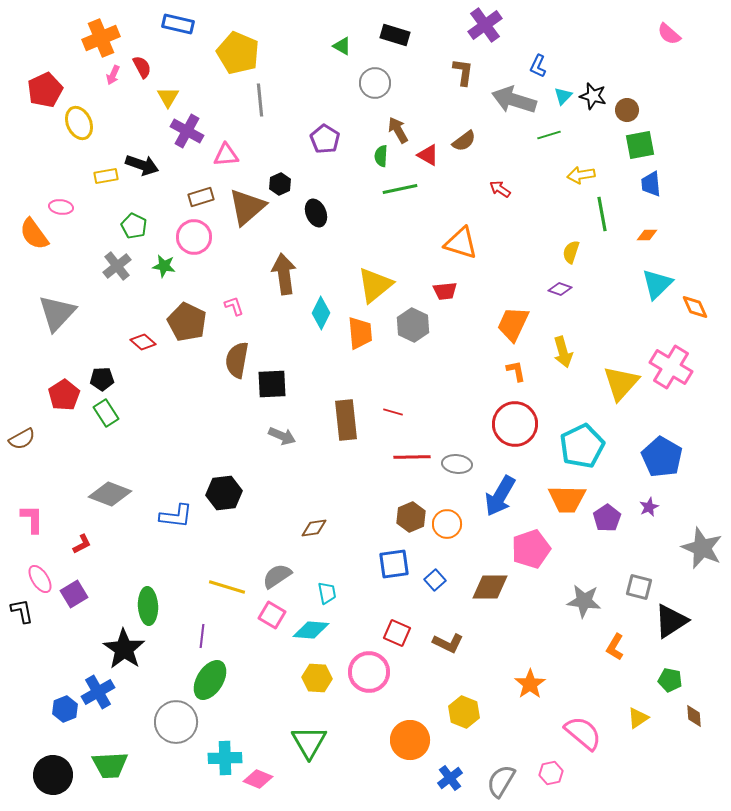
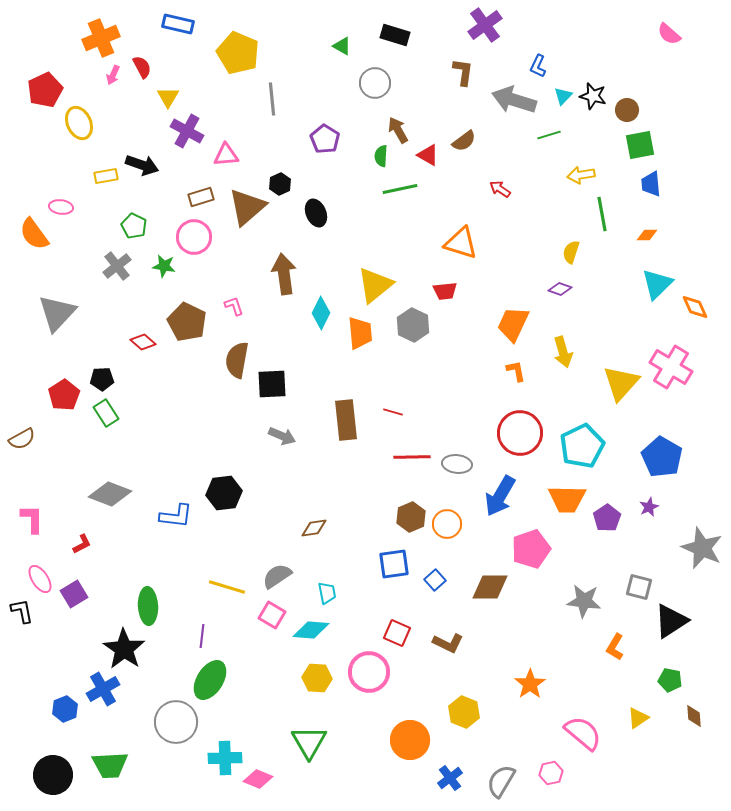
gray line at (260, 100): moved 12 px right, 1 px up
red circle at (515, 424): moved 5 px right, 9 px down
blue cross at (98, 692): moved 5 px right, 3 px up
